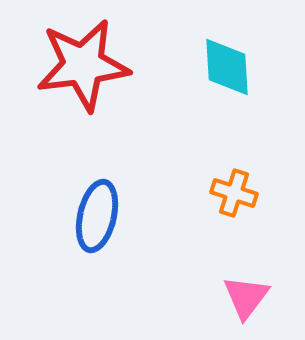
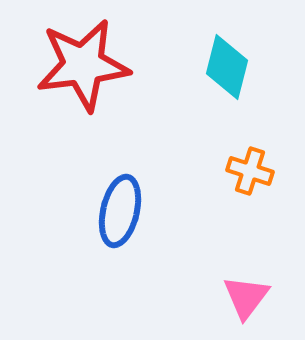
cyan diamond: rotated 18 degrees clockwise
orange cross: moved 16 px right, 22 px up
blue ellipse: moved 23 px right, 5 px up
